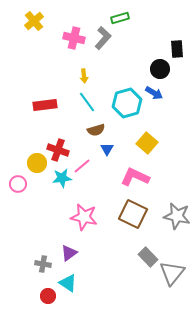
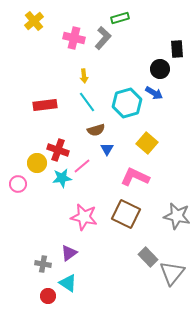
brown square: moved 7 px left
